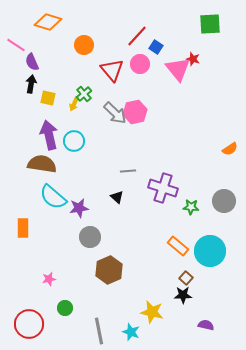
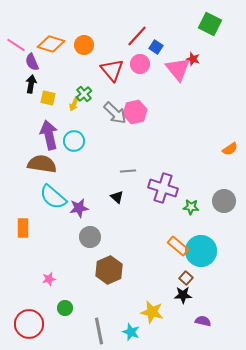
orange diamond at (48, 22): moved 3 px right, 22 px down
green square at (210, 24): rotated 30 degrees clockwise
cyan circle at (210, 251): moved 9 px left
purple semicircle at (206, 325): moved 3 px left, 4 px up
